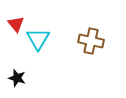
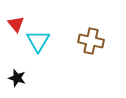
cyan triangle: moved 2 px down
